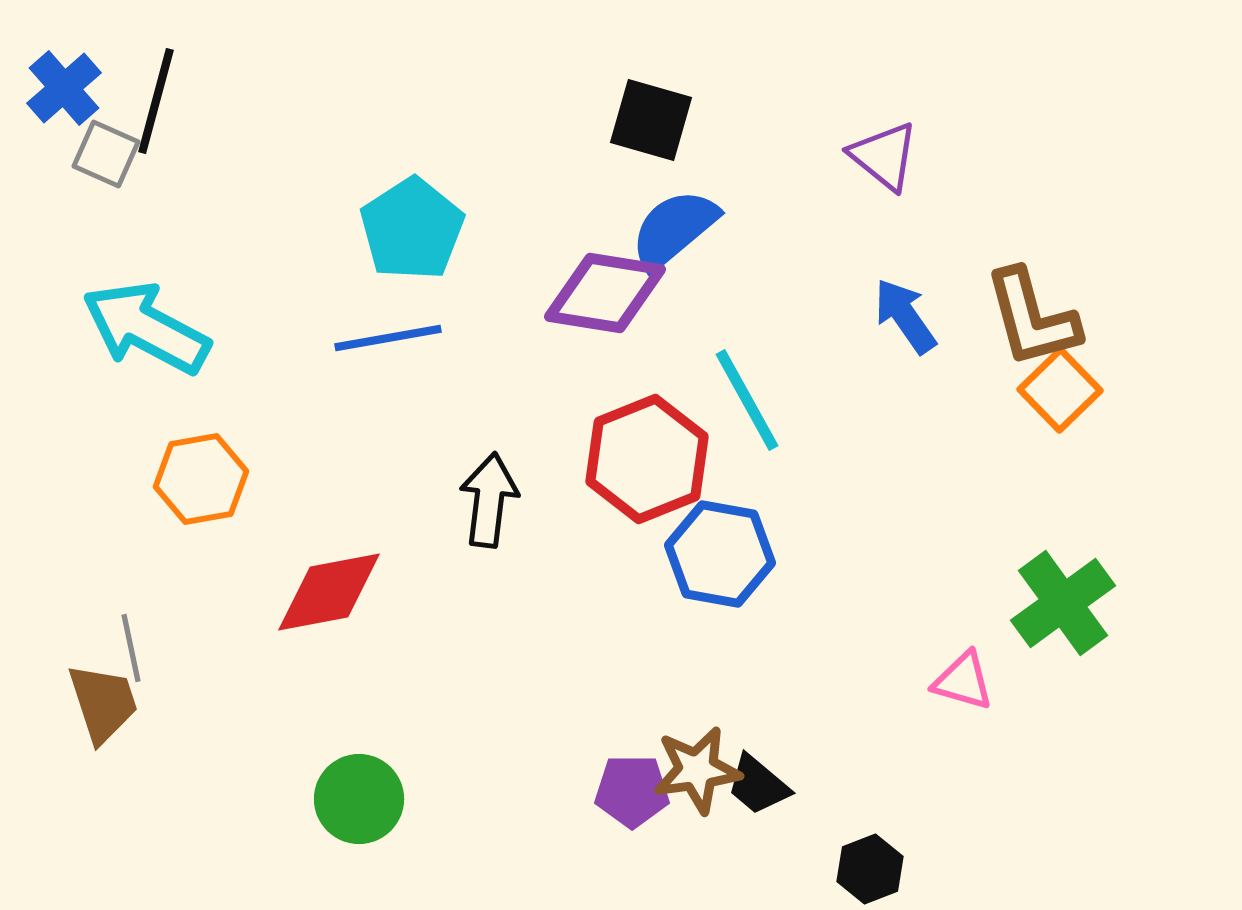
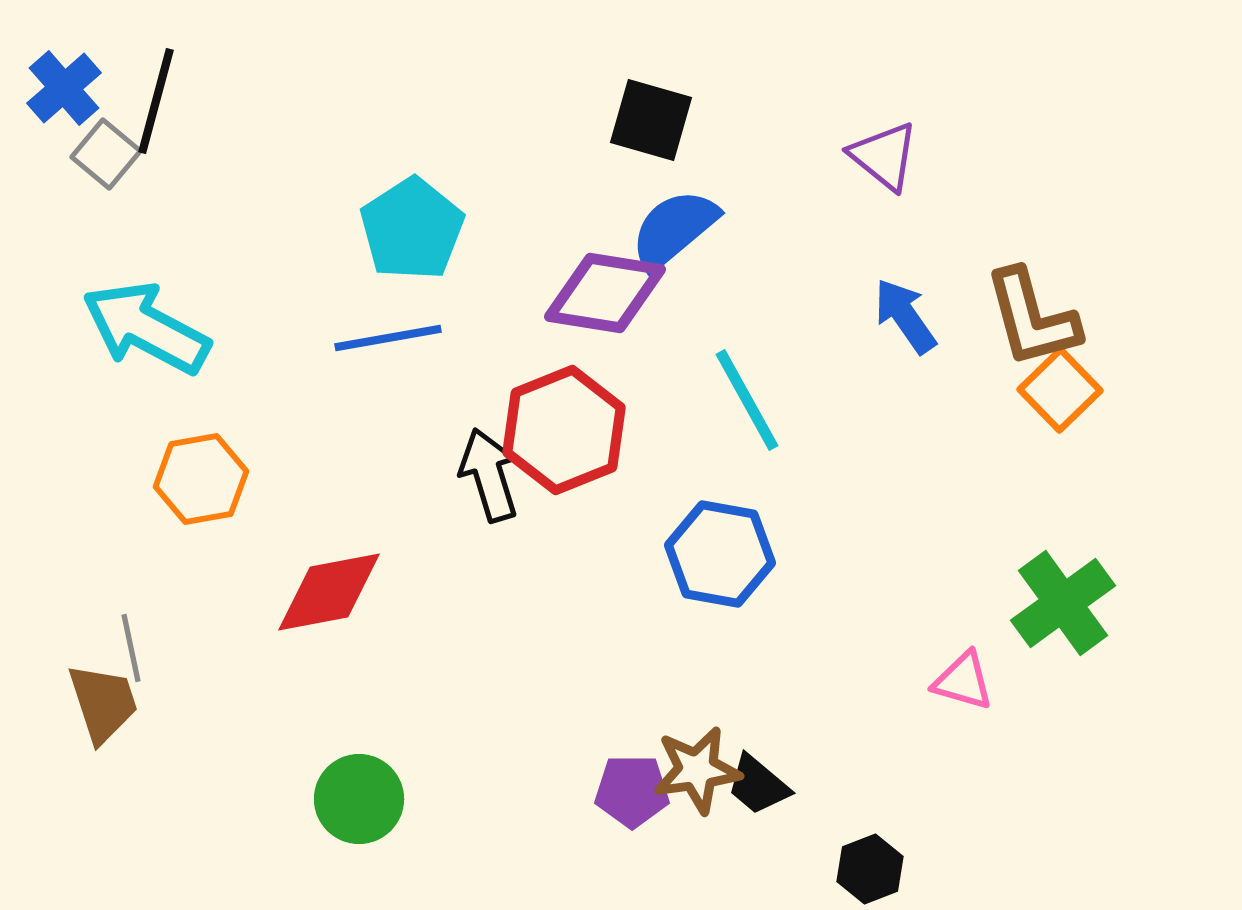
gray square: rotated 16 degrees clockwise
red hexagon: moved 83 px left, 29 px up
black arrow: moved 25 px up; rotated 24 degrees counterclockwise
